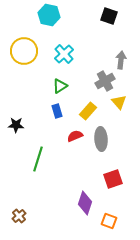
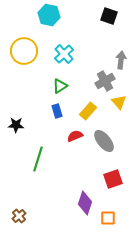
gray ellipse: moved 3 px right, 2 px down; rotated 35 degrees counterclockwise
orange square: moved 1 px left, 3 px up; rotated 21 degrees counterclockwise
